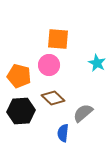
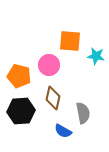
orange square: moved 12 px right, 2 px down
cyan star: moved 1 px left, 7 px up; rotated 18 degrees counterclockwise
brown diamond: rotated 60 degrees clockwise
gray semicircle: rotated 120 degrees clockwise
blue semicircle: moved 2 px up; rotated 66 degrees counterclockwise
